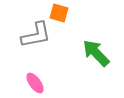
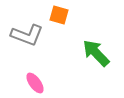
orange square: moved 2 px down
gray L-shape: moved 9 px left; rotated 32 degrees clockwise
